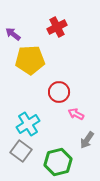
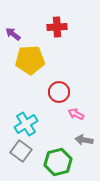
red cross: rotated 24 degrees clockwise
cyan cross: moved 2 px left
gray arrow: moved 3 px left; rotated 66 degrees clockwise
